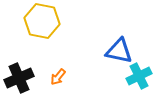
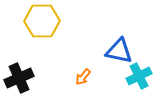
yellow hexagon: rotated 12 degrees counterclockwise
orange arrow: moved 25 px right
